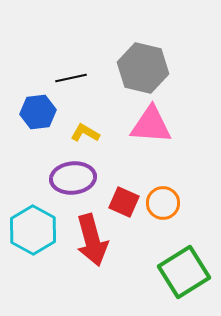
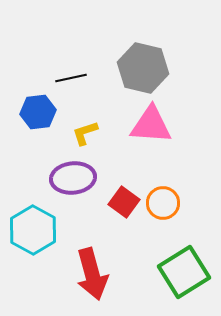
yellow L-shape: rotated 48 degrees counterclockwise
red square: rotated 12 degrees clockwise
red arrow: moved 34 px down
